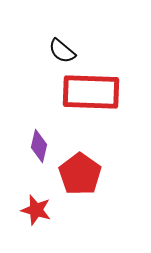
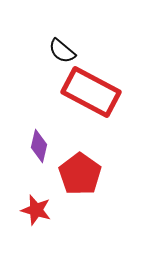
red rectangle: rotated 26 degrees clockwise
